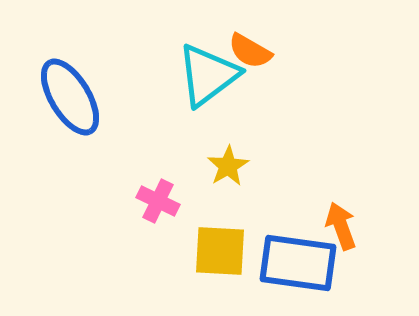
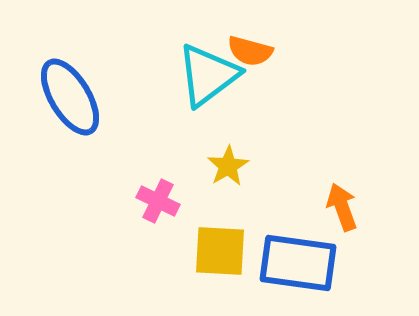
orange semicircle: rotated 15 degrees counterclockwise
orange arrow: moved 1 px right, 19 px up
